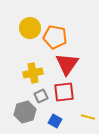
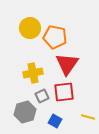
gray square: moved 1 px right
